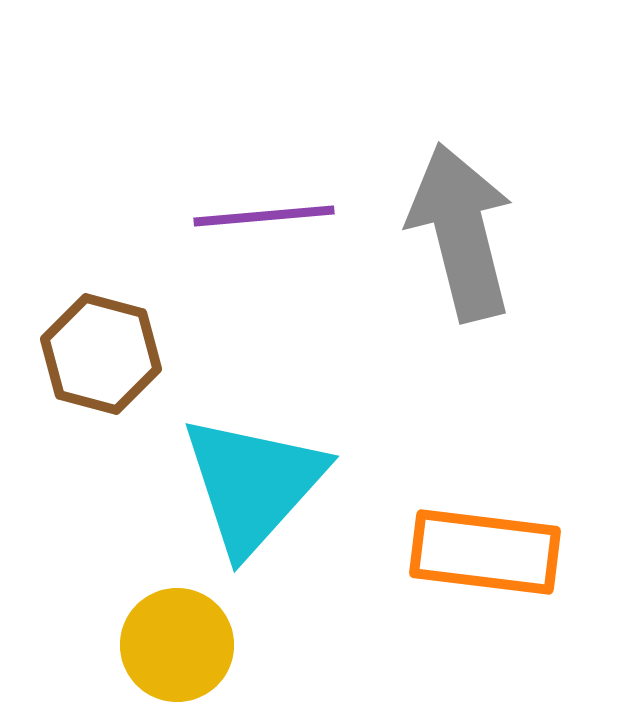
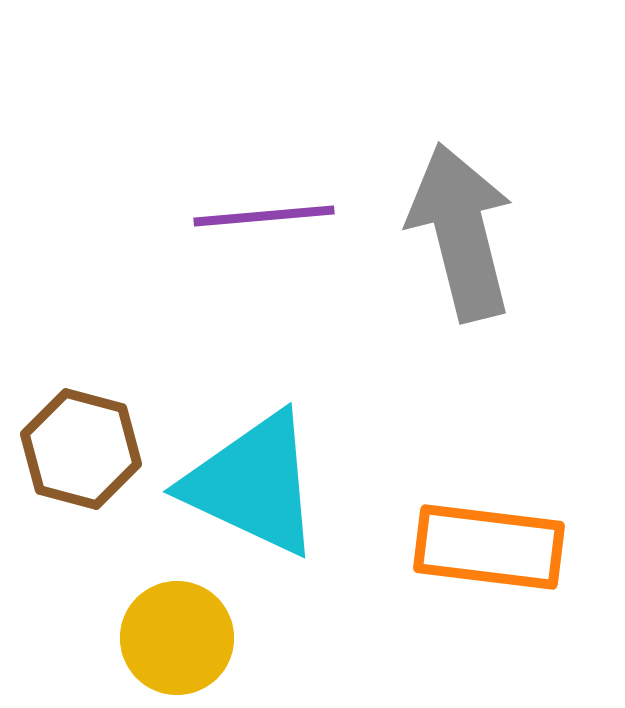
brown hexagon: moved 20 px left, 95 px down
cyan triangle: rotated 47 degrees counterclockwise
orange rectangle: moved 4 px right, 5 px up
yellow circle: moved 7 px up
